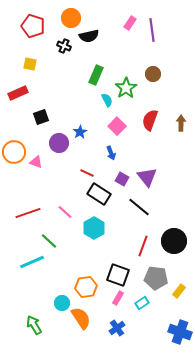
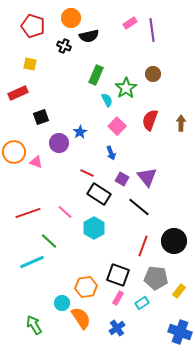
pink rectangle at (130, 23): rotated 24 degrees clockwise
